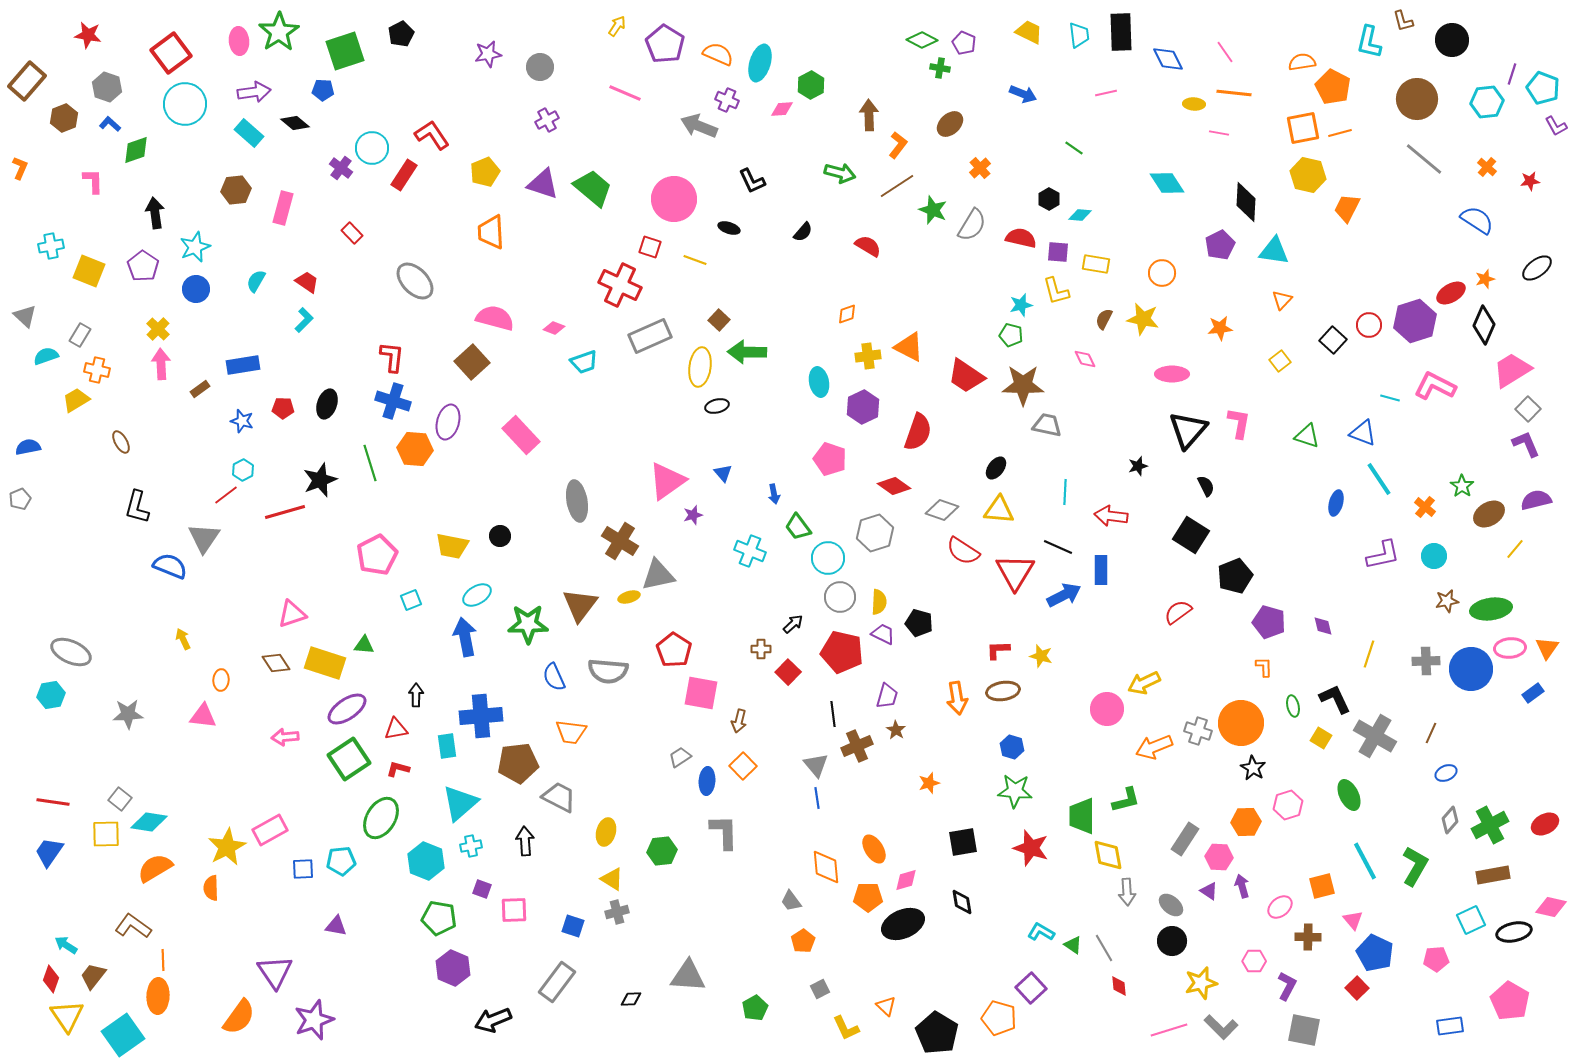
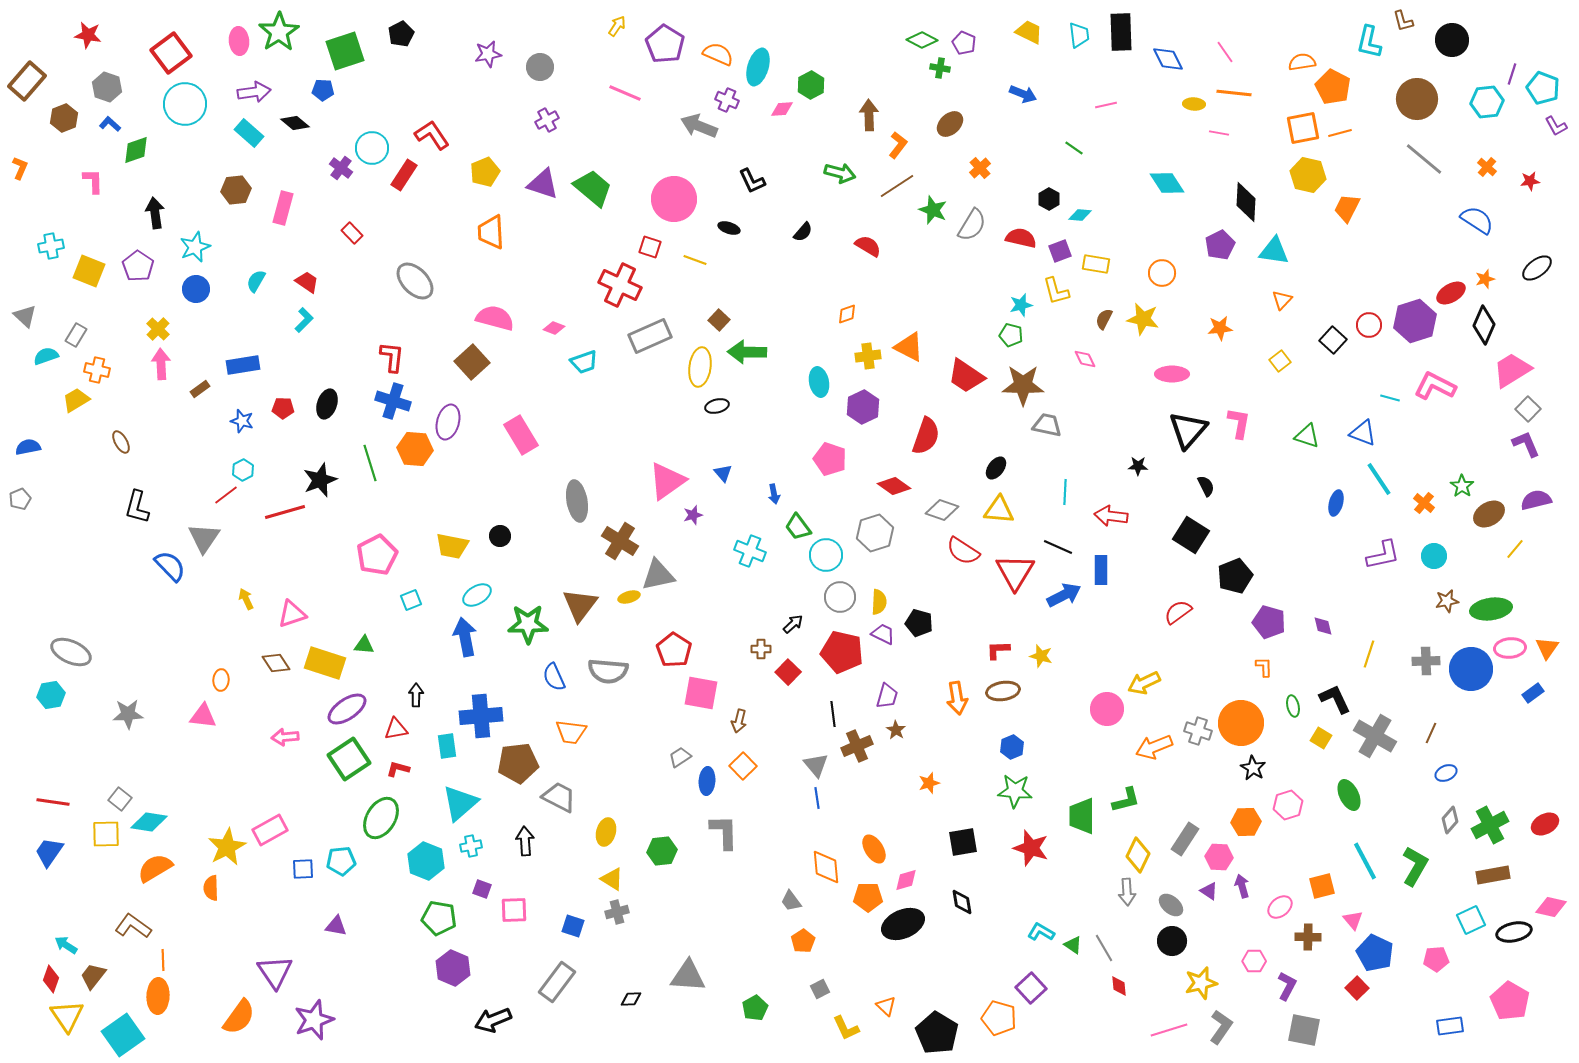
cyan ellipse at (760, 63): moved 2 px left, 4 px down
pink line at (1106, 93): moved 12 px down
purple square at (1058, 252): moved 2 px right, 1 px up; rotated 25 degrees counterclockwise
purple pentagon at (143, 266): moved 5 px left
gray rectangle at (80, 335): moved 4 px left
red semicircle at (918, 432): moved 8 px right, 4 px down
pink rectangle at (521, 435): rotated 12 degrees clockwise
black star at (1138, 466): rotated 18 degrees clockwise
orange cross at (1425, 507): moved 1 px left, 4 px up
cyan circle at (828, 558): moved 2 px left, 3 px up
blue semicircle at (170, 566): rotated 24 degrees clockwise
yellow arrow at (183, 639): moved 63 px right, 40 px up
blue hexagon at (1012, 747): rotated 20 degrees clockwise
yellow diamond at (1108, 855): moved 30 px right; rotated 36 degrees clockwise
gray L-shape at (1221, 1027): rotated 100 degrees counterclockwise
